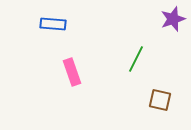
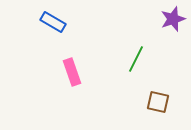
blue rectangle: moved 2 px up; rotated 25 degrees clockwise
brown square: moved 2 px left, 2 px down
